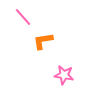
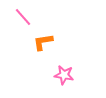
orange L-shape: moved 1 px down
